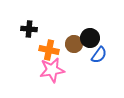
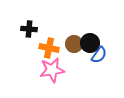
black circle: moved 5 px down
orange cross: moved 2 px up
